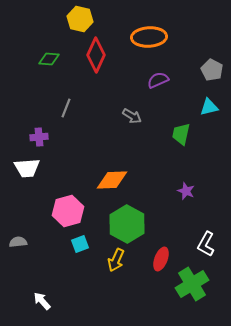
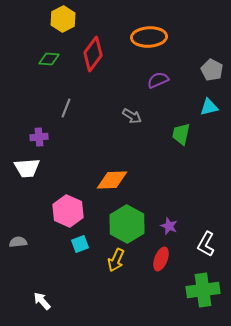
yellow hexagon: moved 17 px left; rotated 20 degrees clockwise
red diamond: moved 3 px left, 1 px up; rotated 12 degrees clockwise
purple star: moved 17 px left, 35 px down
pink hexagon: rotated 20 degrees counterclockwise
green cross: moved 11 px right, 6 px down; rotated 24 degrees clockwise
